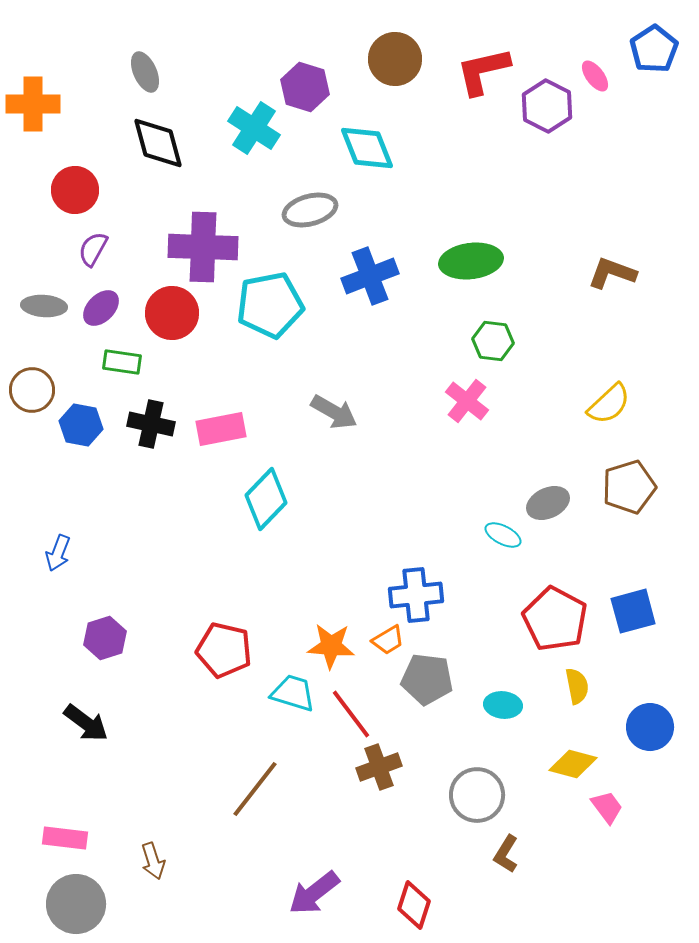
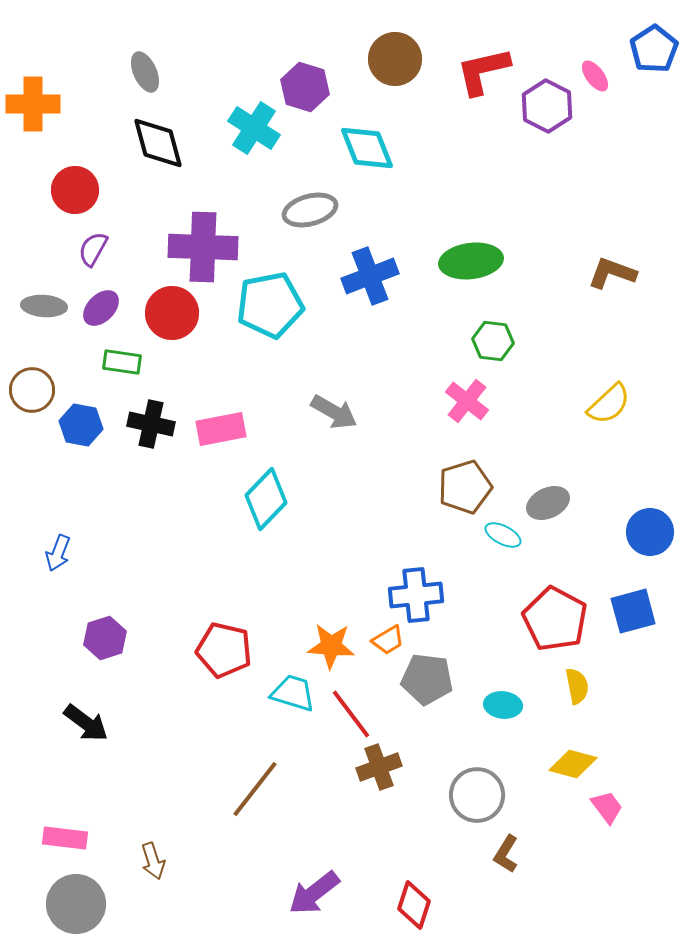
brown pentagon at (629, 487): moved 164 px left
blue circle at (650, 727): moved 195 px up
